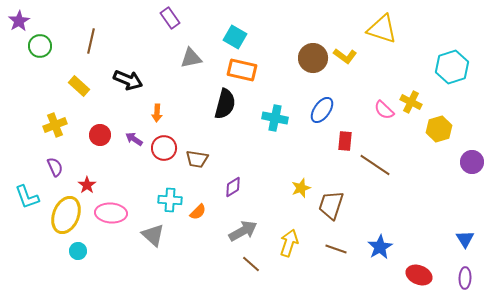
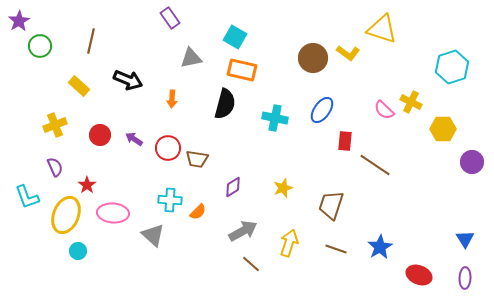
yellow L-shape at (345, 56): moved 3 px right, 3 px up
orange arrow at (157, 113): moved 15 px right, 14 px up
yellow hexagon at (439, 129): moved 4 px right; rotated 15 degrees clockwise
red circle at (164, 148): moved 4 px right
yellow star at (301, 188): moved 18 px left
pink ellipse at (111, 213): moved 2 px right
